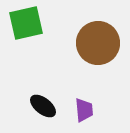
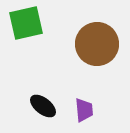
brown circle: moved 1 px left, 1 px down
